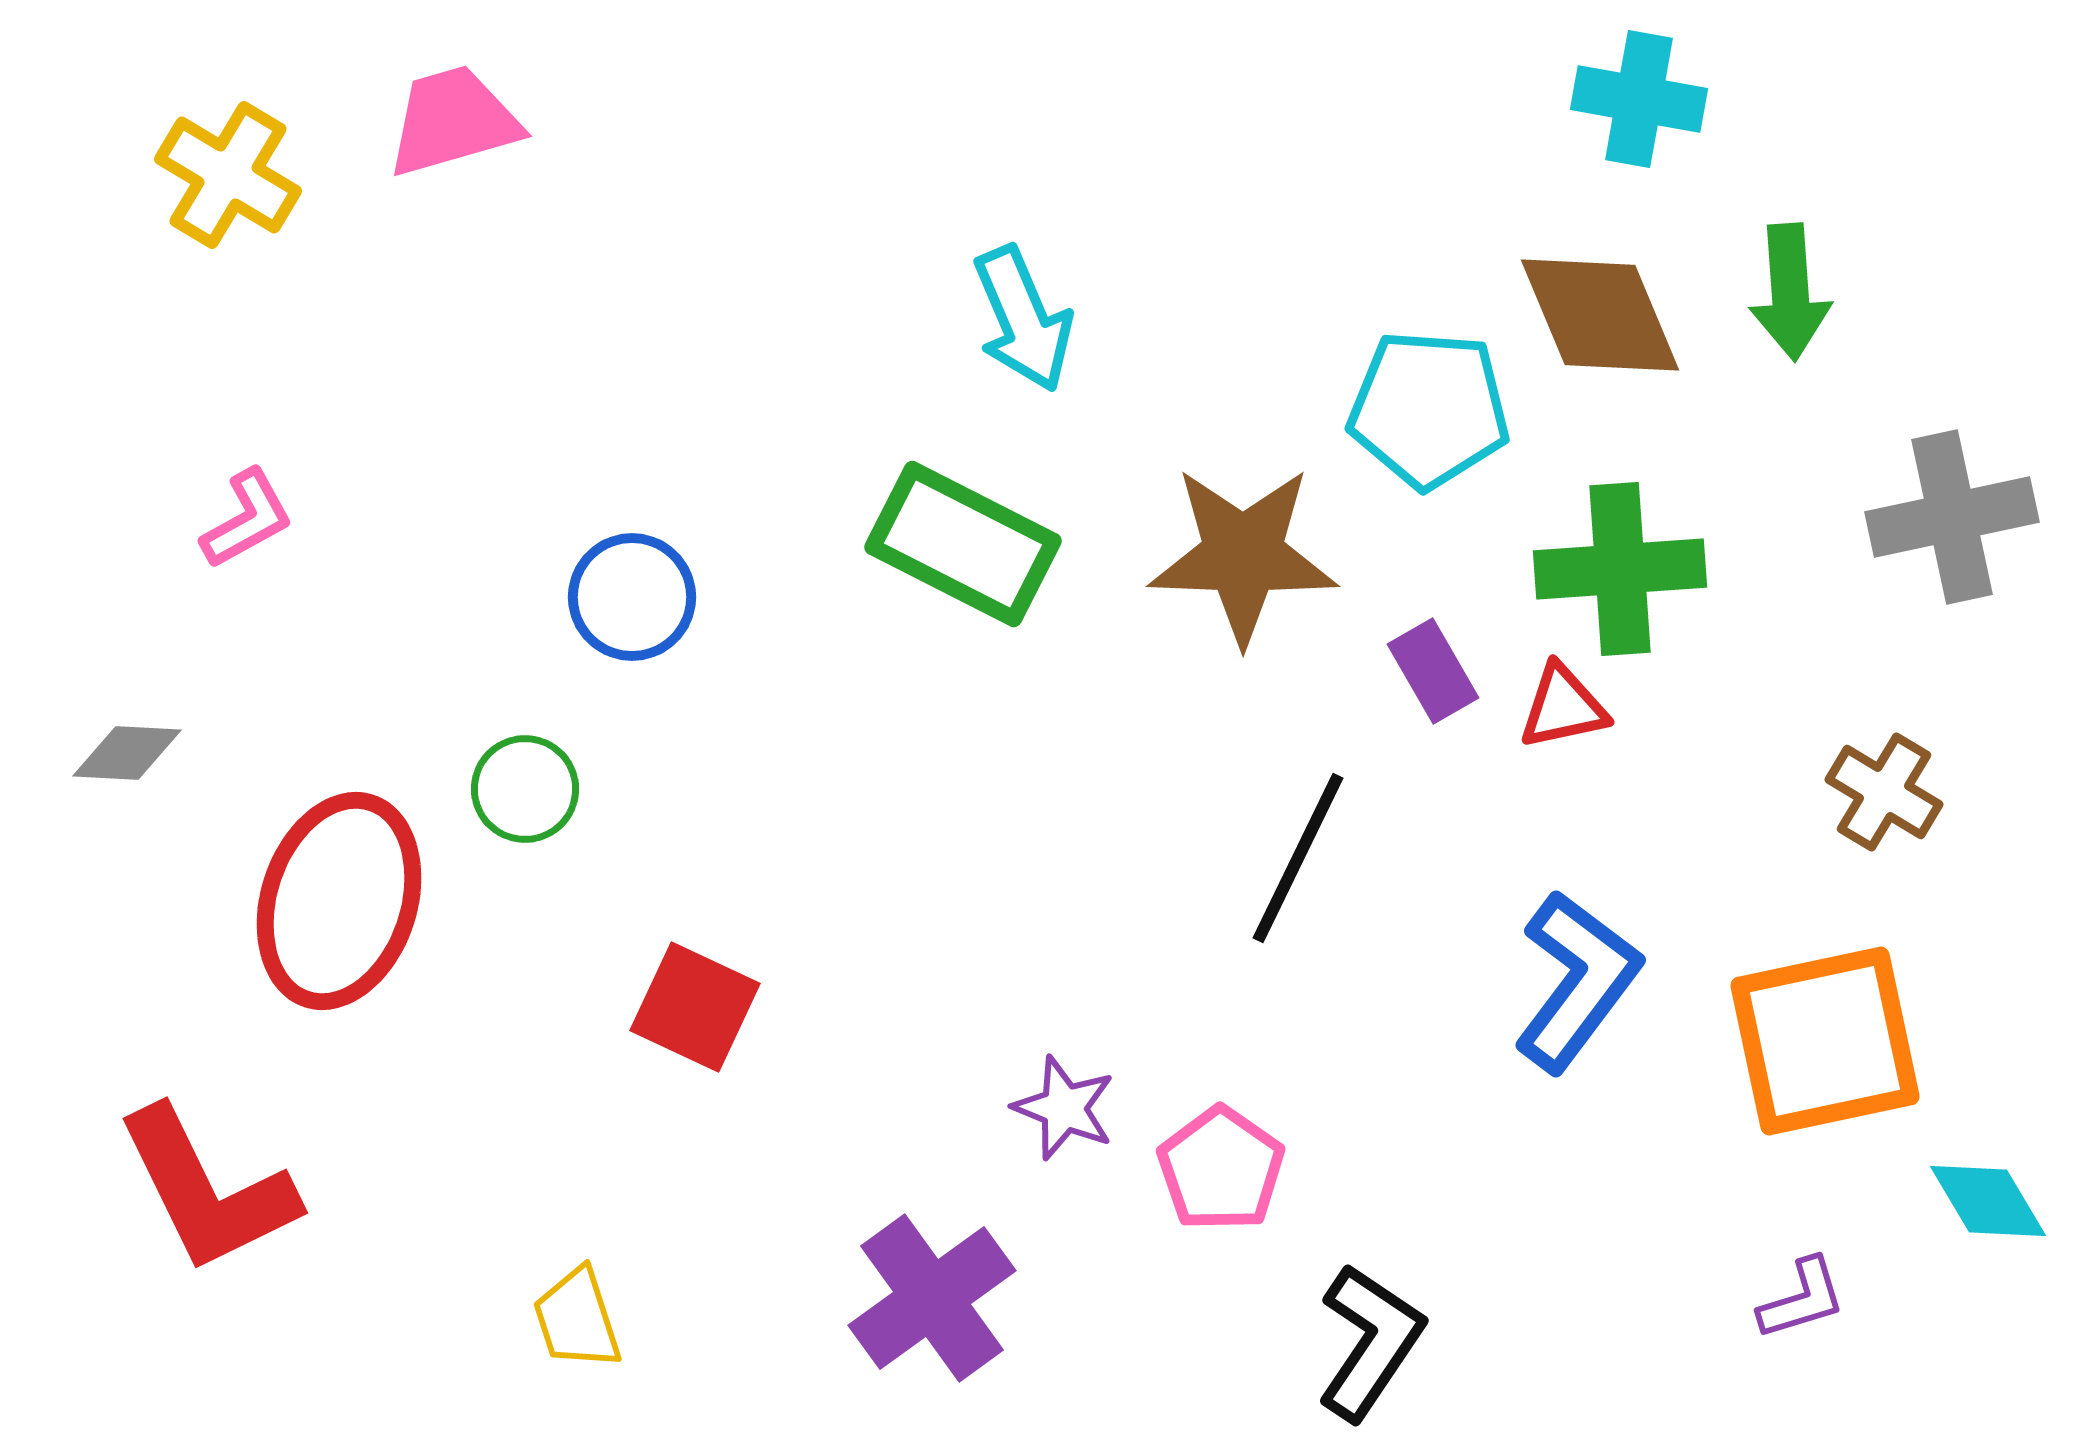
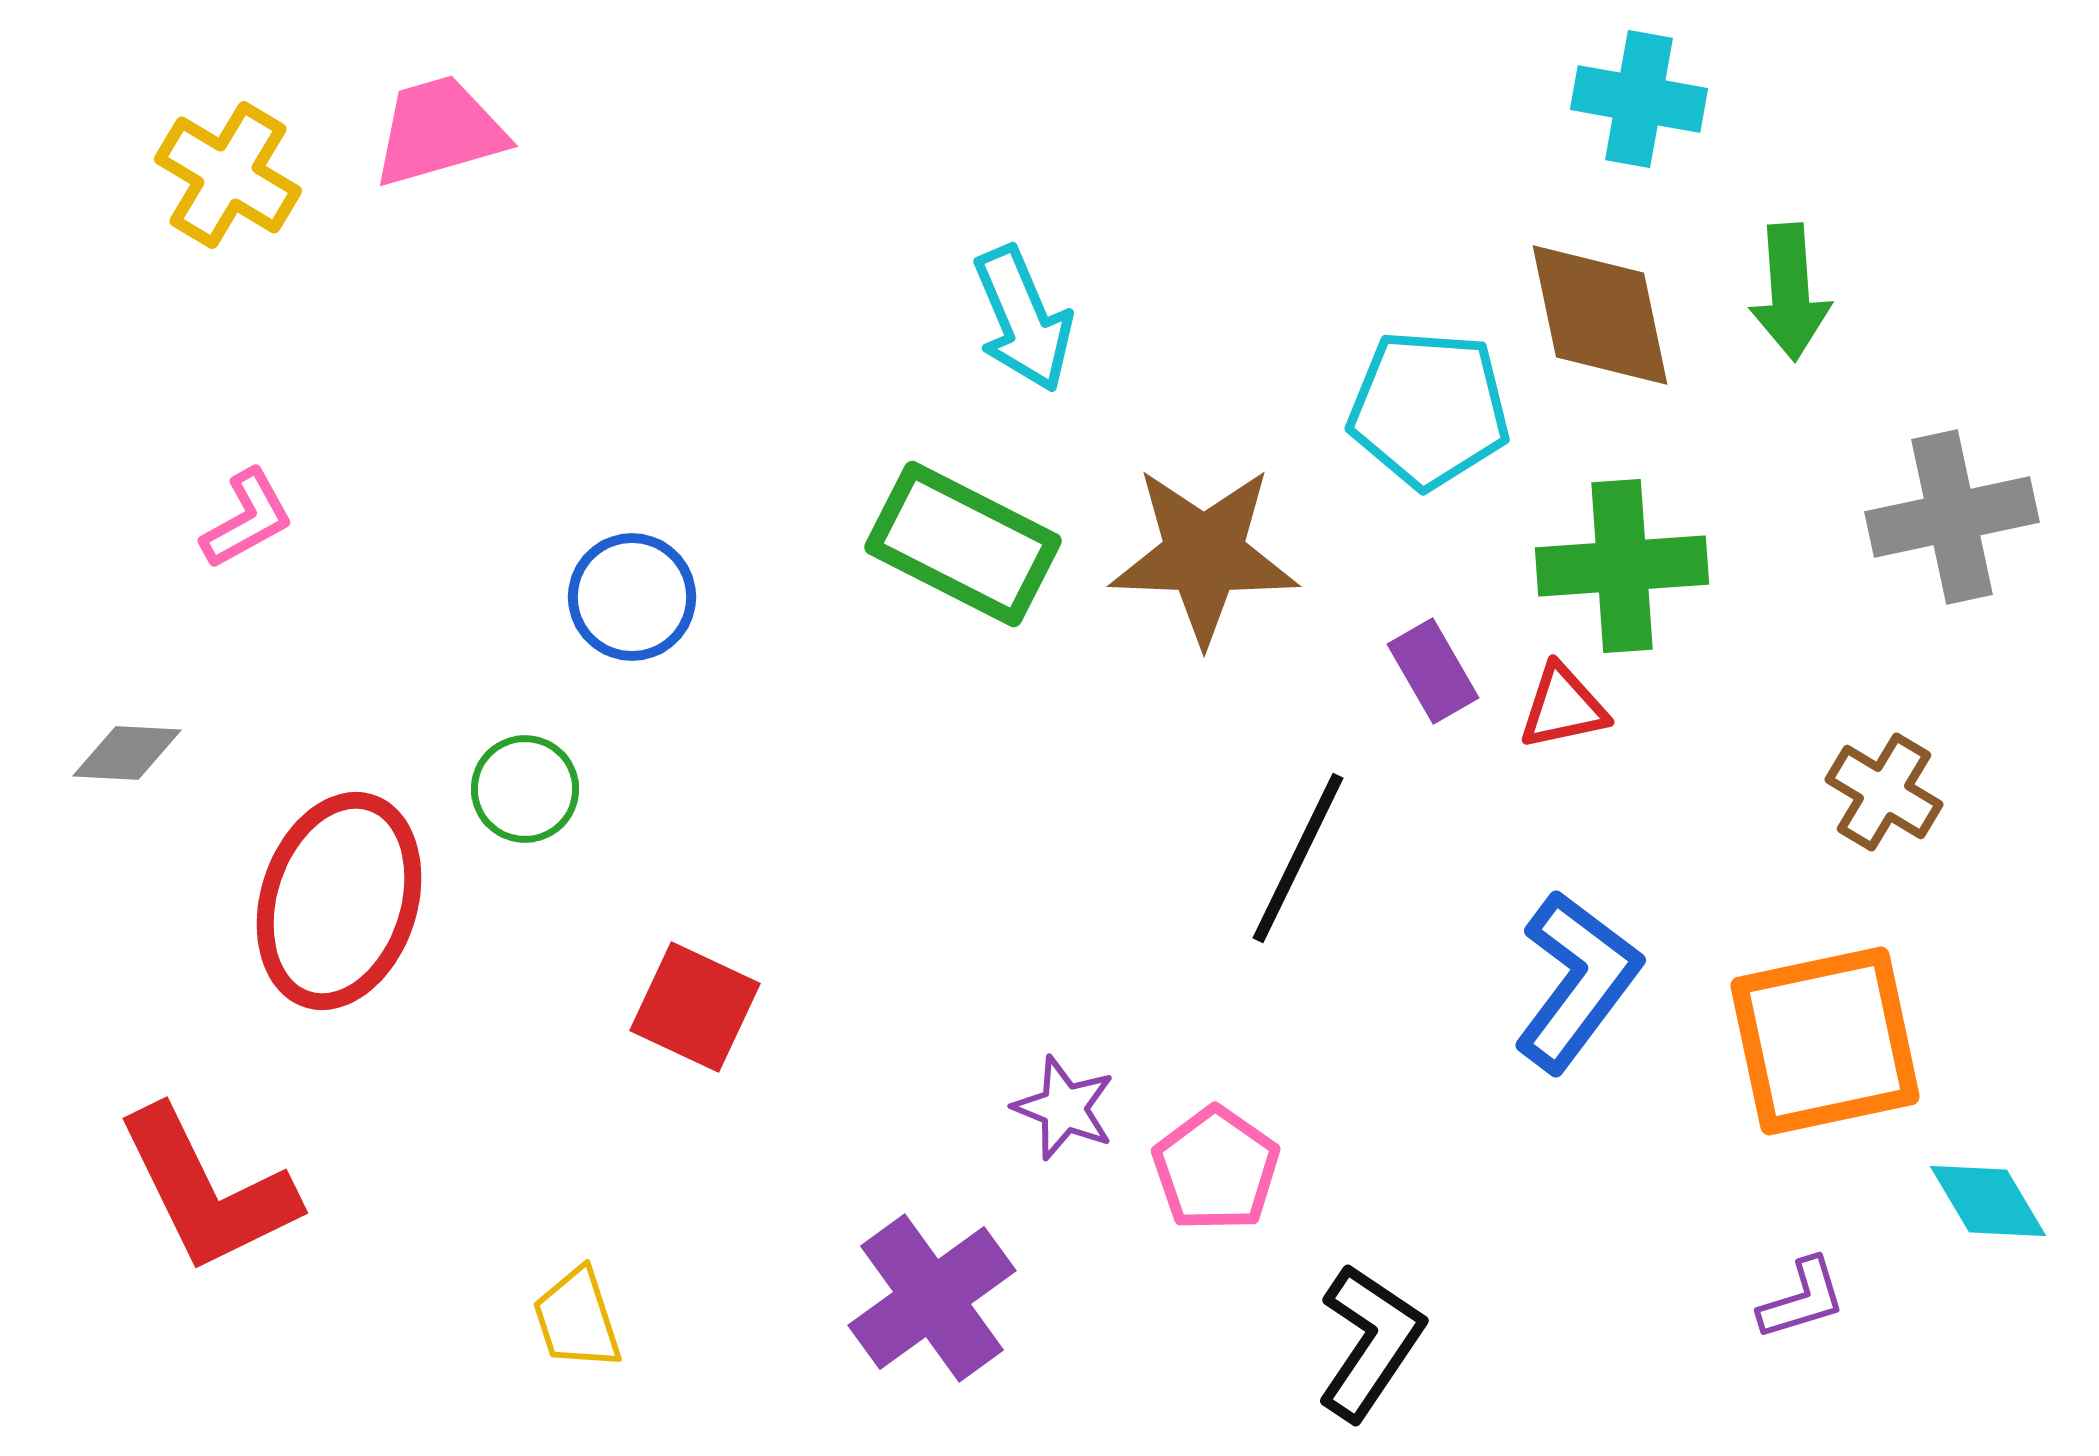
pink trapezoid: moved 14 px left, 10 px down
brown diamond: rotated 11 degrees clockwise
brown star: moved 39 px left
green cross: moved 2 px right, 3 px up
pink pentagon: moved 5 px left
